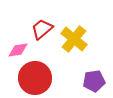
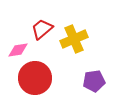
yellow cross: rotated 28 degrees clockwise
